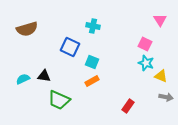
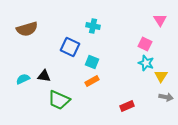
yellow triangle: rotated 40 degrees clockwise
red rectangle: moved 1 px left; rotated 32 degrees clockwise
